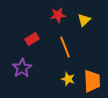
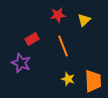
orange line: moved 2 px left, 1 px up
purple star: moved 1 px left, 5 px up; rotated 18 degrees counterclockwise
orange trapezoid: moved 1 px right
